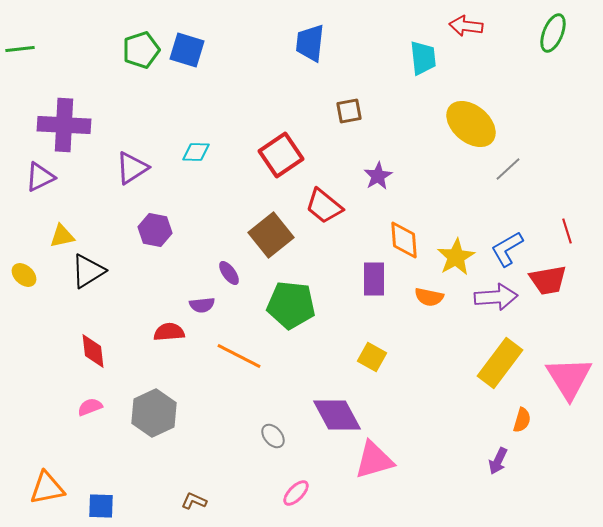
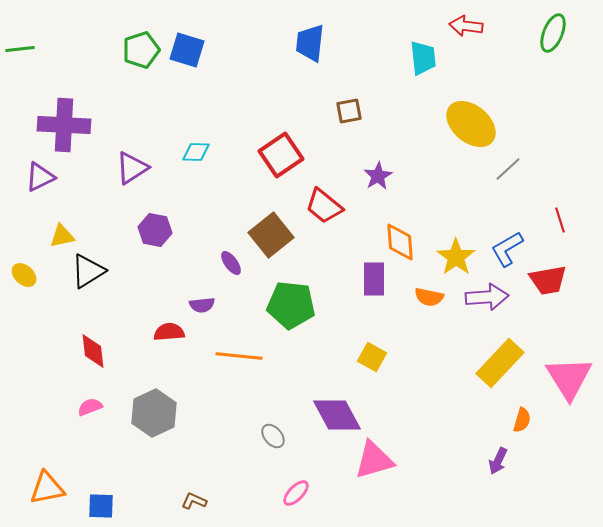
red line at (567, 231): moved 7 px left, 11 px up
orange diamond at (404, 240): moved 4 px left, 2 px down
yellow star at (456, 257): rotated 6 degrees counterclockwise
purple ellipse at (229, 273): moved 2 px right, 10 px up
purple arrow at (496, 297): moved 9 px left
orange line at (239, 356): rotated 21 degrees counterclockwise
yellow rectangle at (500, 363): rotated 6 degrees clockwise
